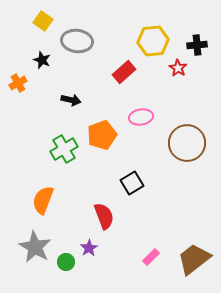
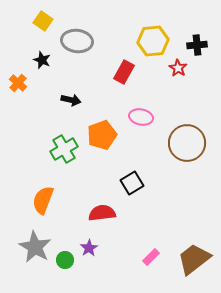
red rectangle: rotated 20 degrees counterclockwise
orange cross: rotated 18 degrees counterclockwise
pink ellipse: rotated 20 degrees clockwise
red semicircle: moved 2 px left, 3 px up; rotated 76 degrees counterclockwise
green circle: moved 1 px left, 2 px up
